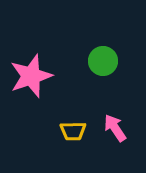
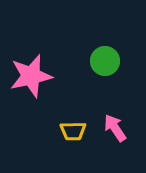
green circle: moved 2 px right
pink star: rotated 6 degrees clockwise
